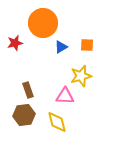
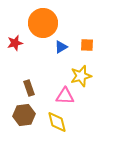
brown rectangle: moved 1 px right, 2 px up
